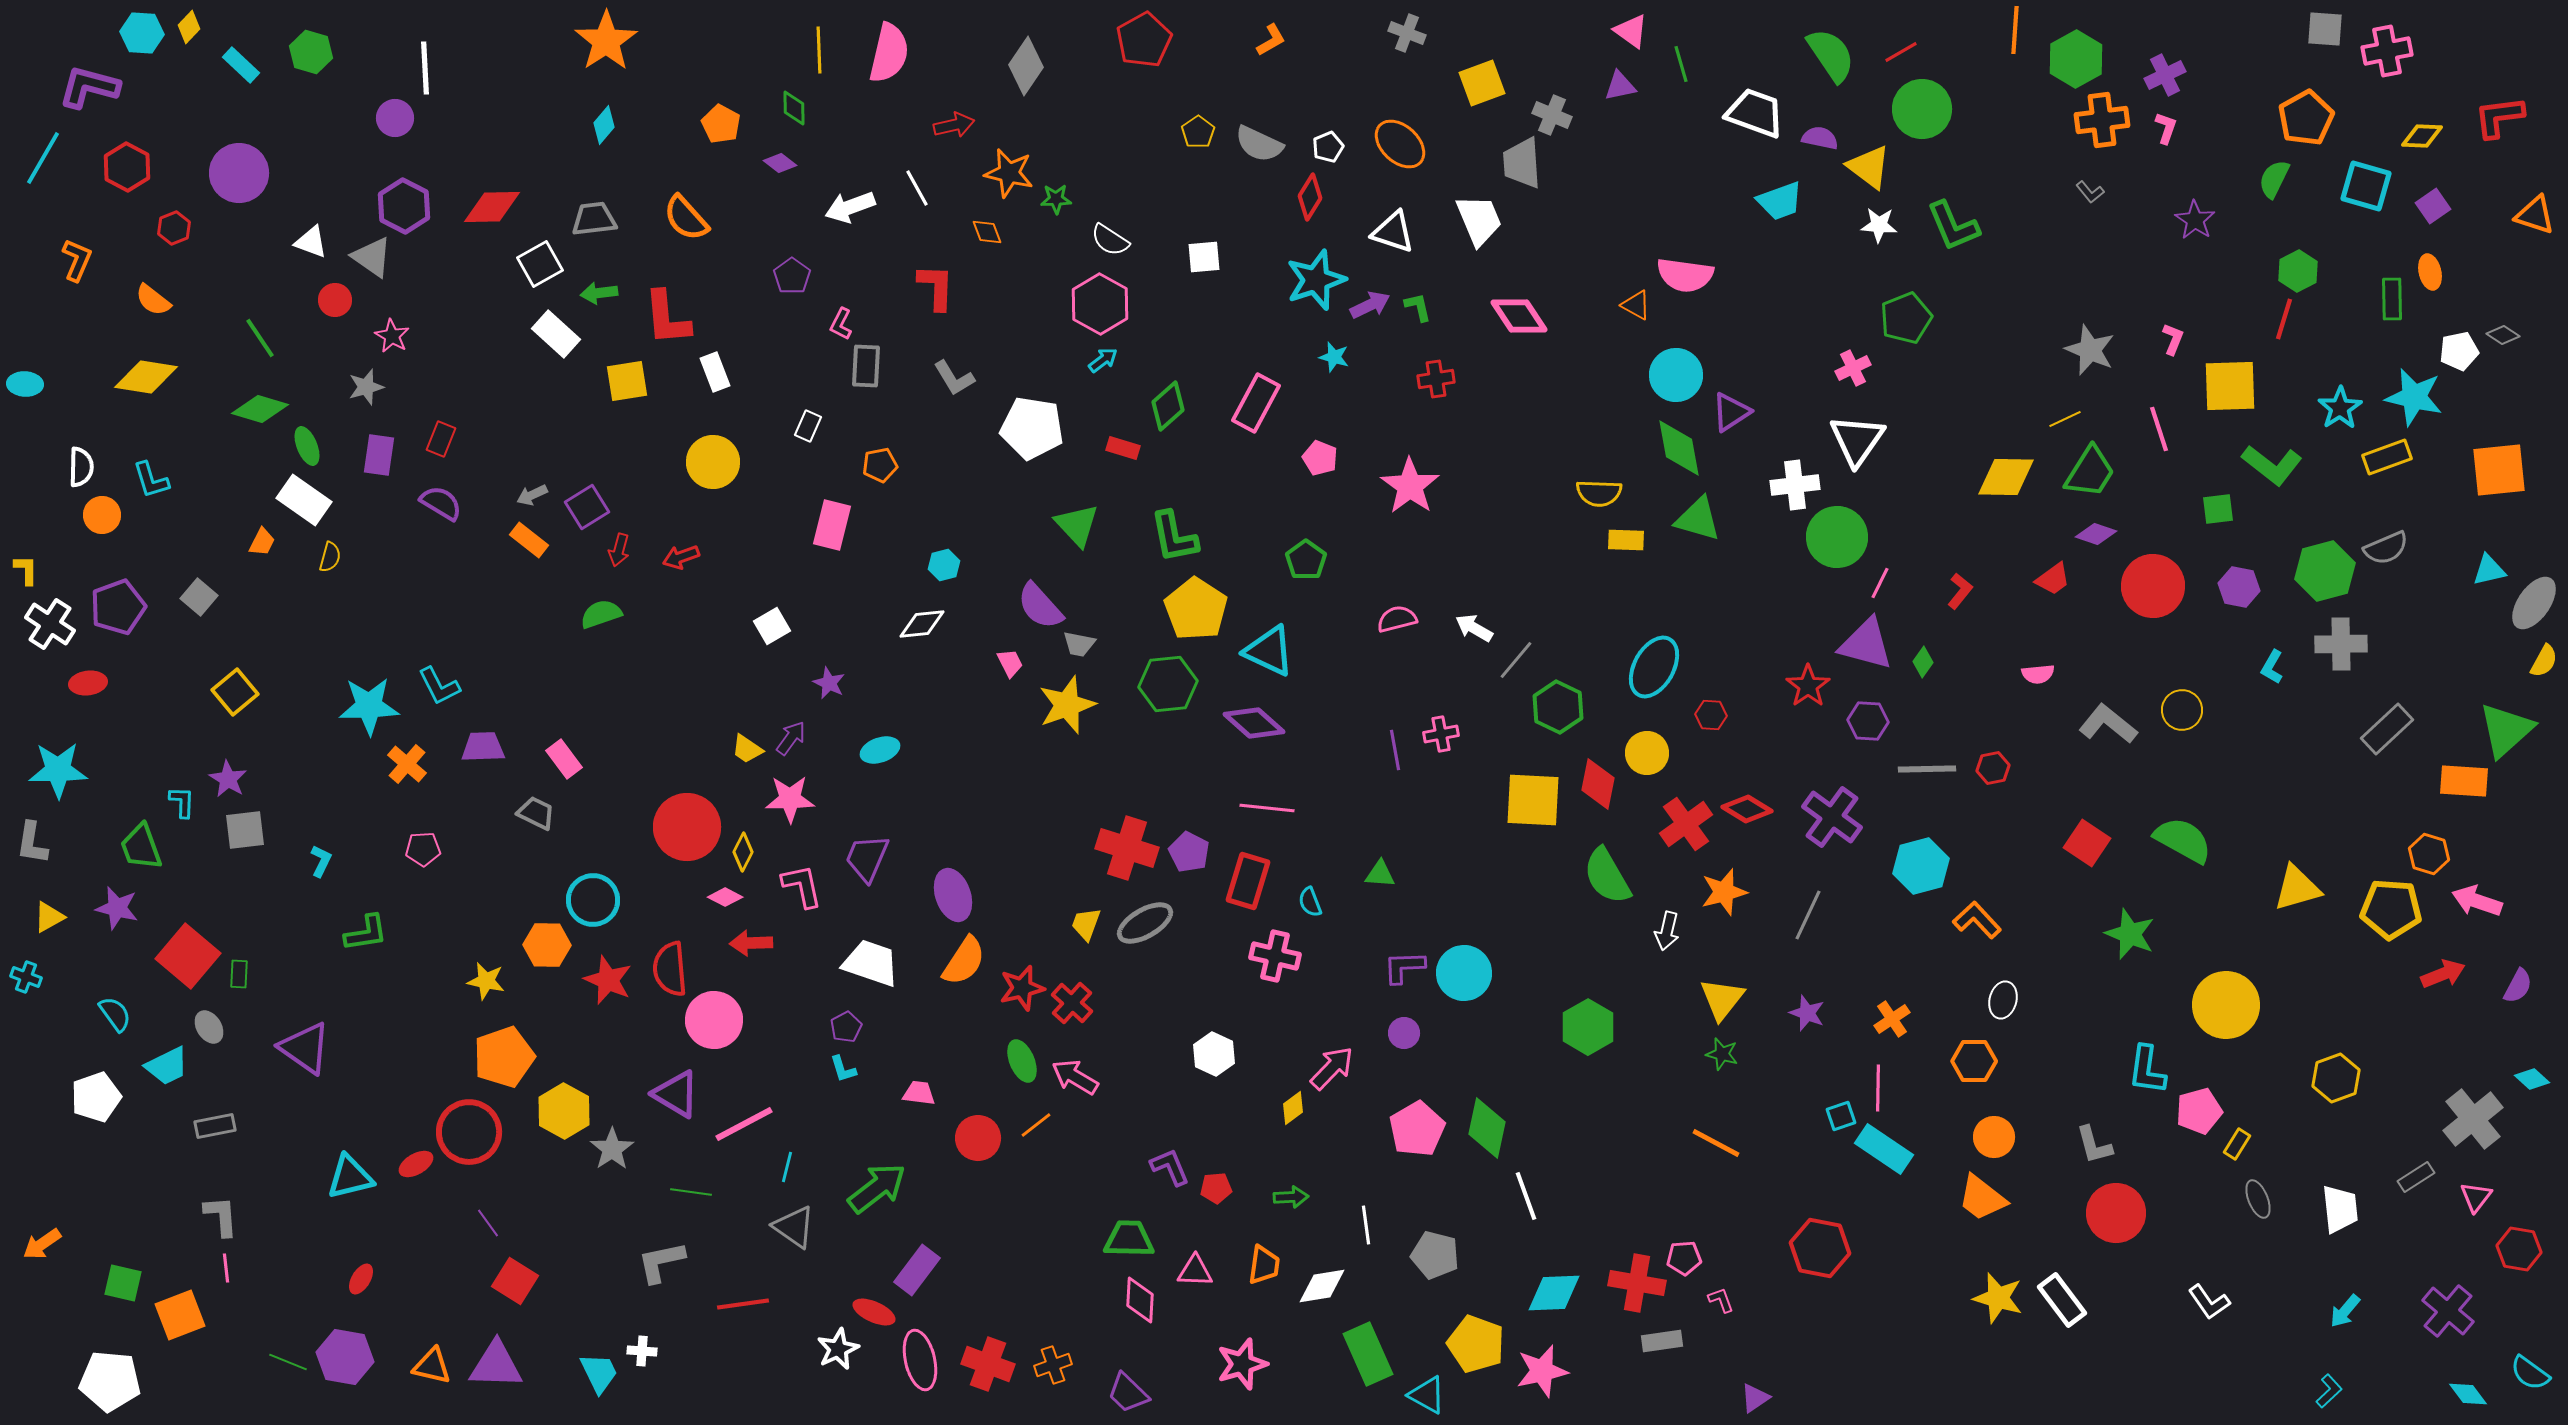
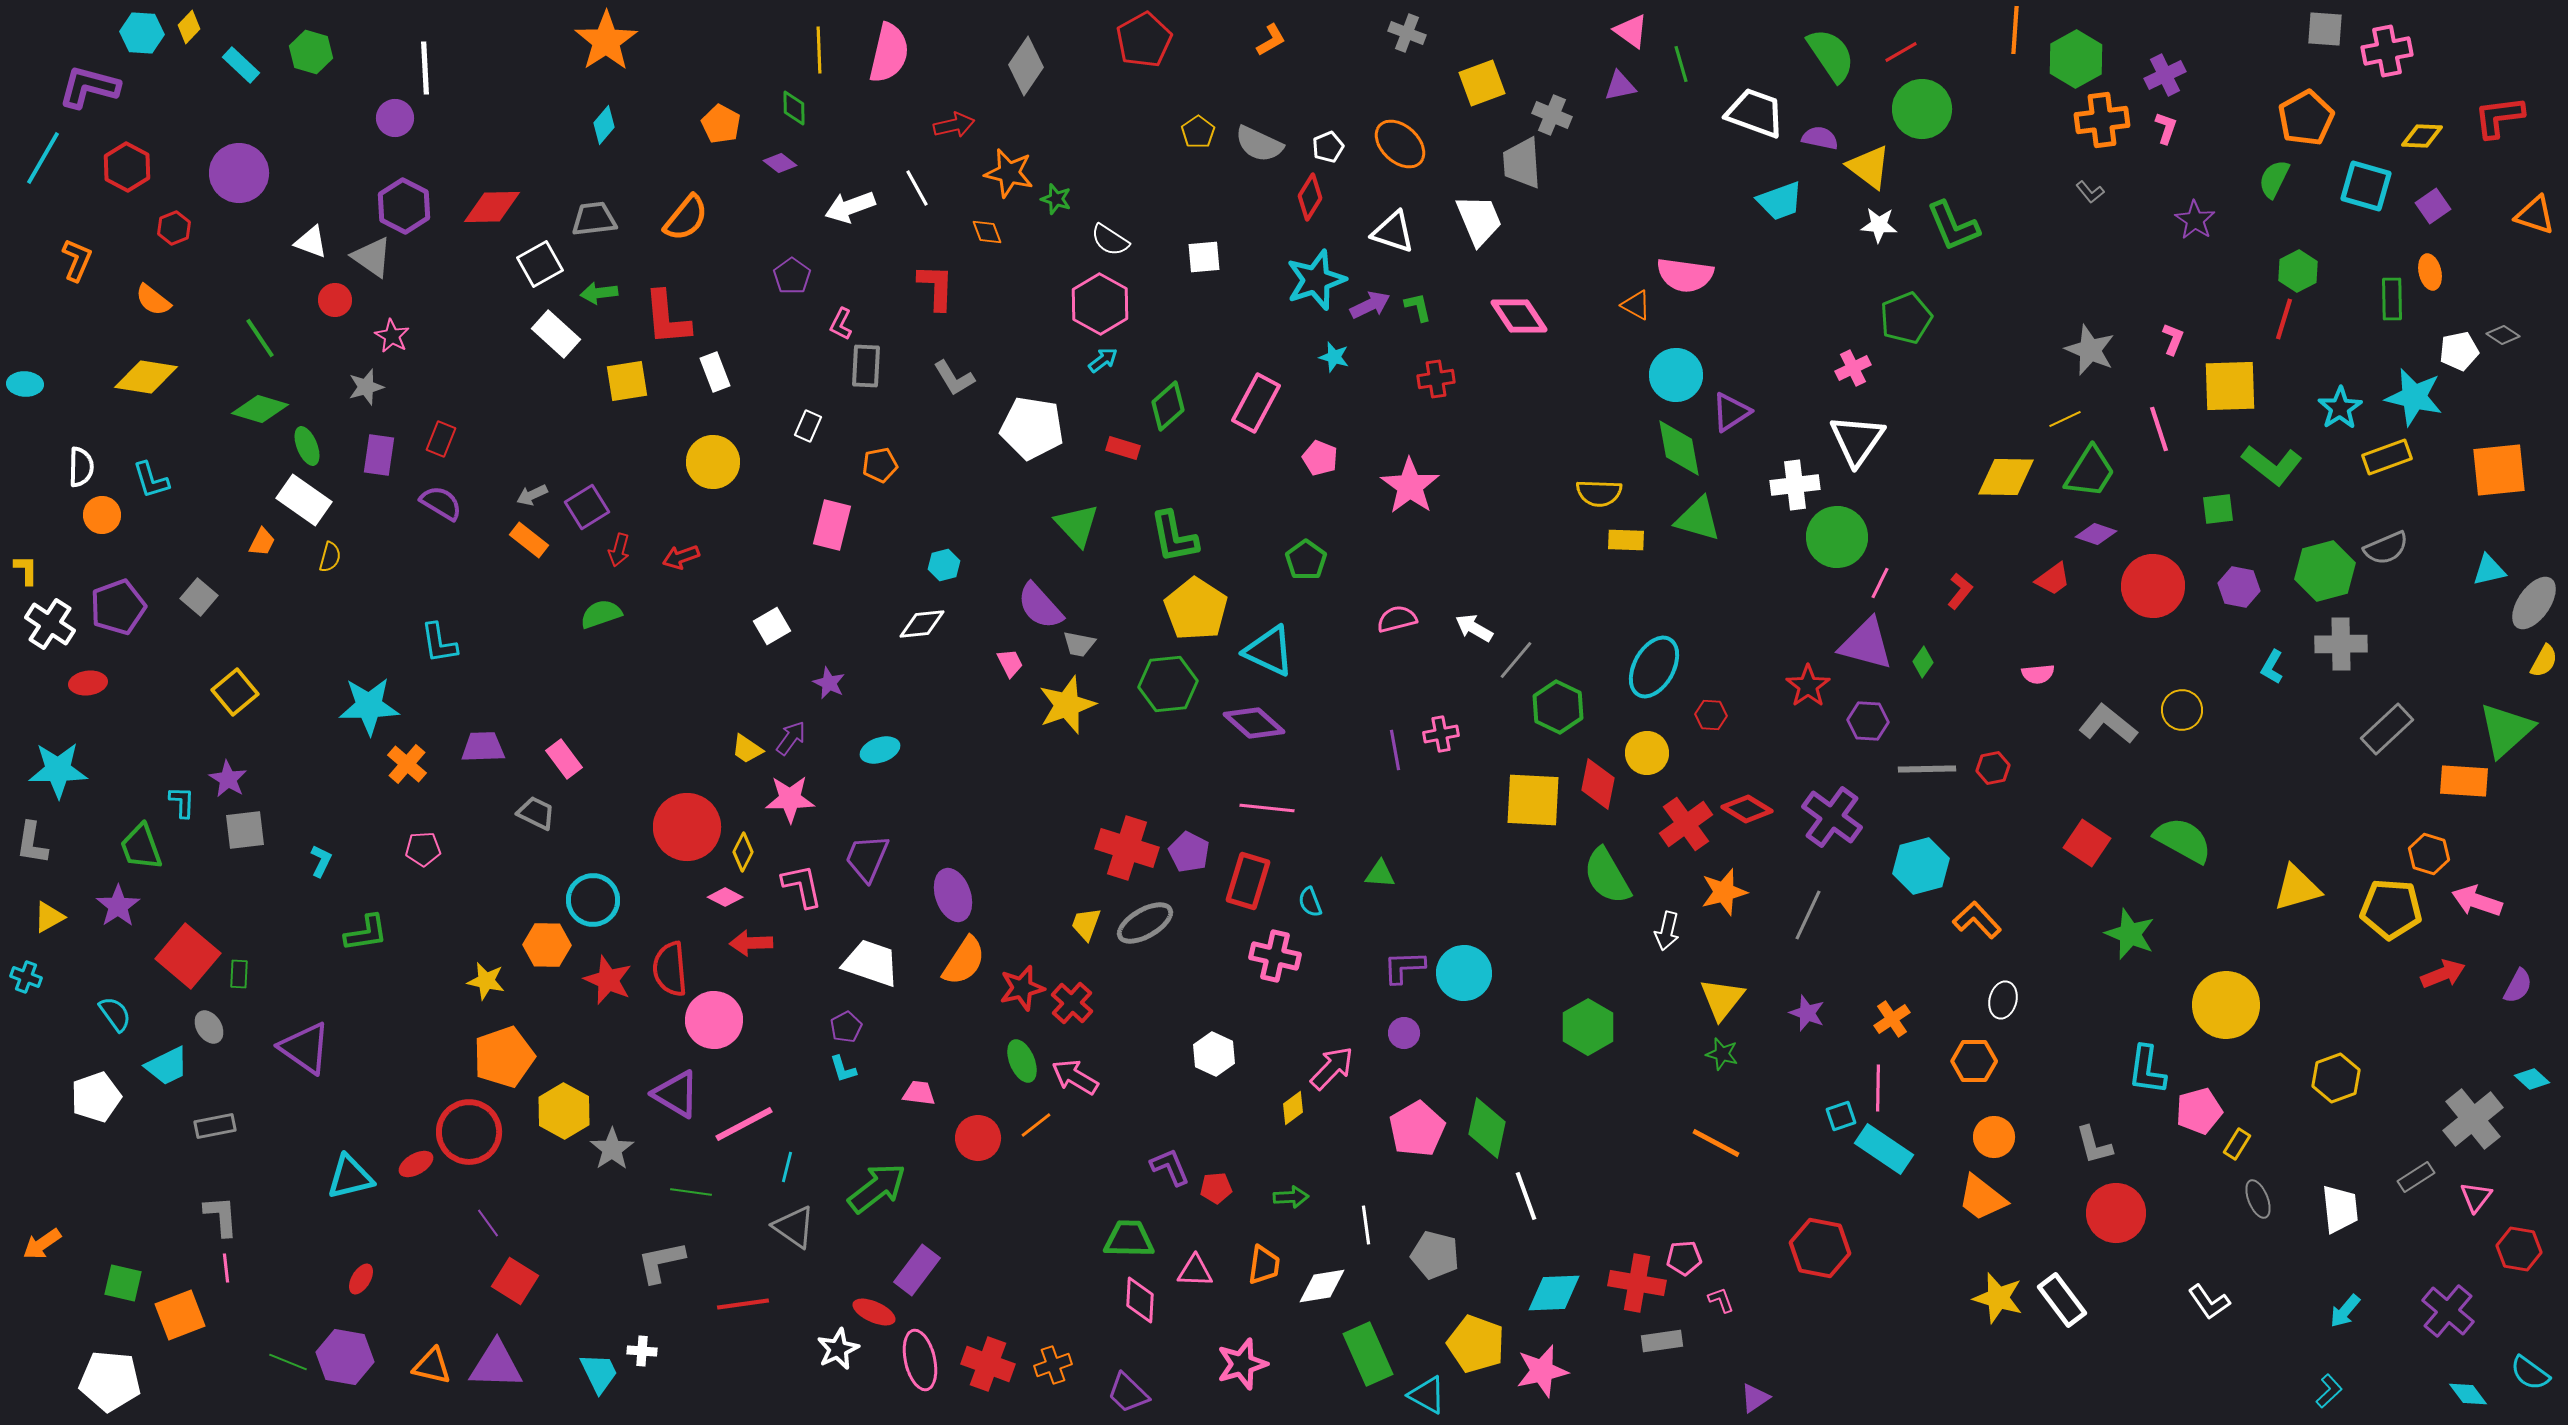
green star at (1056, 199): rotated 20 degrees clockwise
orange semicircle at (686, 218): rotated 99 degrees counterclockwise
cyan L-shape at (439, 686): moved 43 px up; rotated 18 degrees clockwise
purple star at (117, 908): moved 1 px right, 2 px up; rotated 24 degrees clockwise
